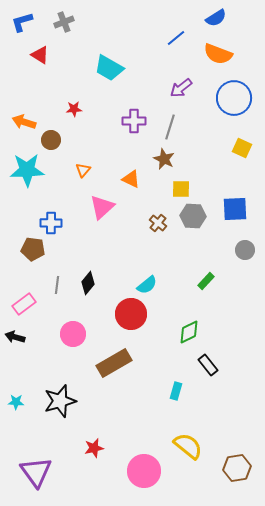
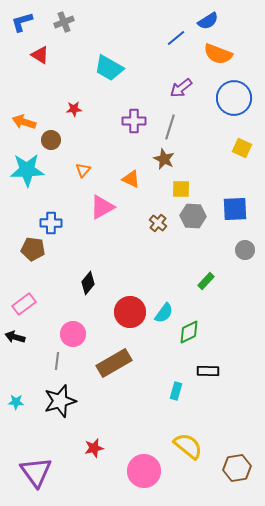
blue semicircle at (216, 18): moved 8 px left, 3 px down
pink triangle at (102, 207): rotated 12 degrees clockwise
gray line at (57, 285): moved 76 px down
cyan semicircle at (147, 285): moved 17 px right, 28 px down; rotated 15 degrees counterclockwise
red circle at (131, 314): moved 1 px left, 2 px up
black rectangle at (208, 365): moved 6 px down; rotated 50 degrees counterclockwise
